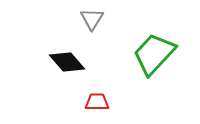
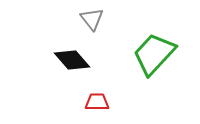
gray triangle: rotated 10 degrees counterclockwise
black diamond: moved 5 px right, 2 px up
